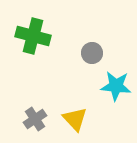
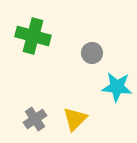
cyan star: moved 1 px right, 1 px down
yellow triangle: rotated 28 degrees clockwise
